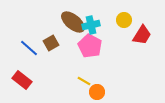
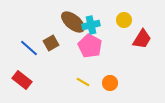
red trapezoid: moved 4 px down
yellow line: moved 1 px left, 1 px down
orange circle: moved 13 px right, 9 px up
